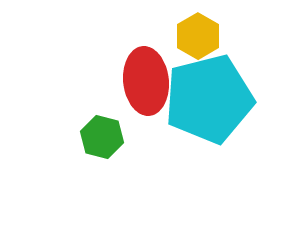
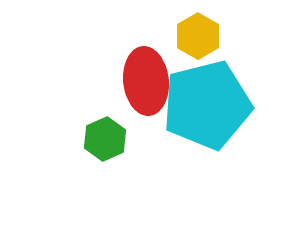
cyan pentagon: moved 2 px left, 6 px down
green hexagon: moved 3 px right, 2 px down; rotated 21 degrees clockwise
